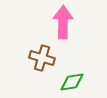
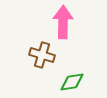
brown cross: moved 3 px up
